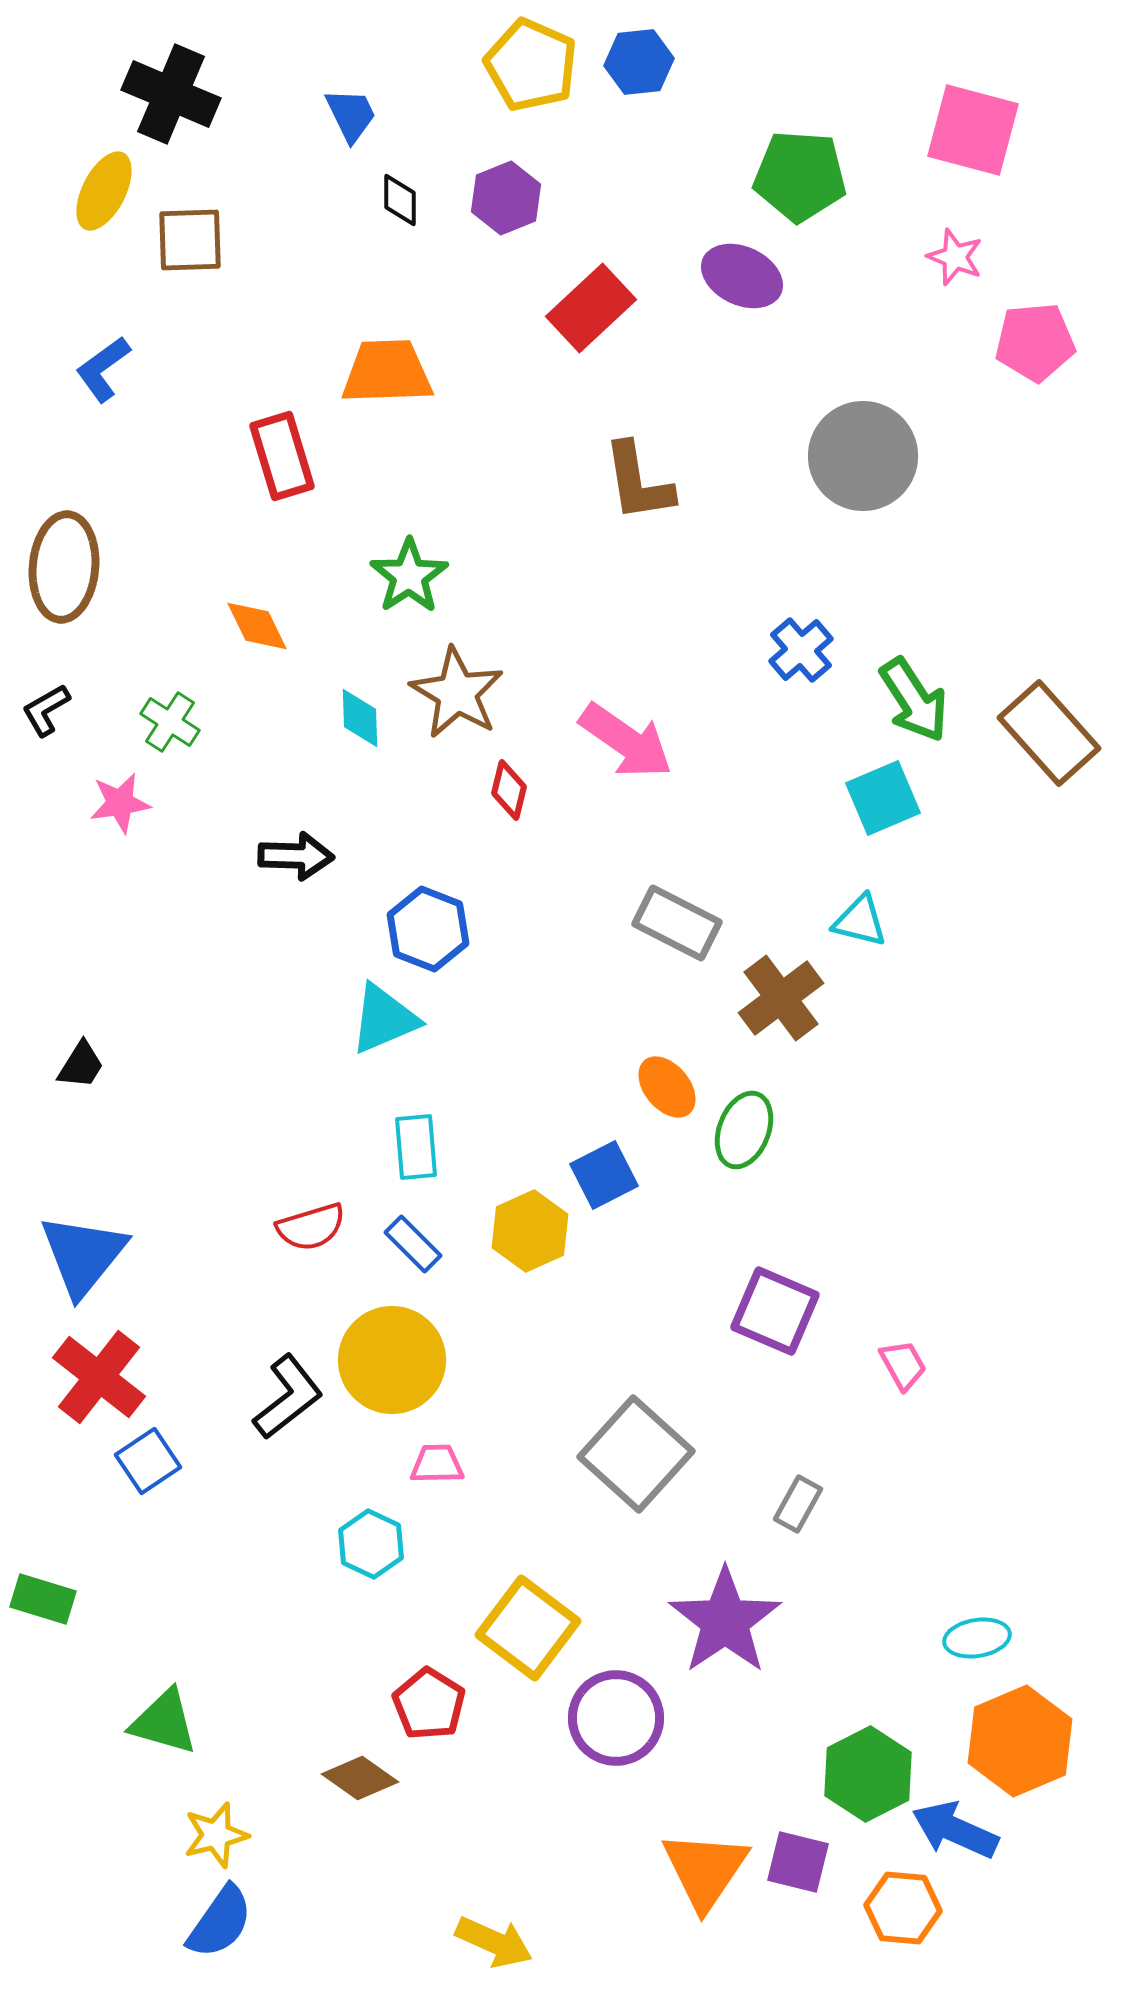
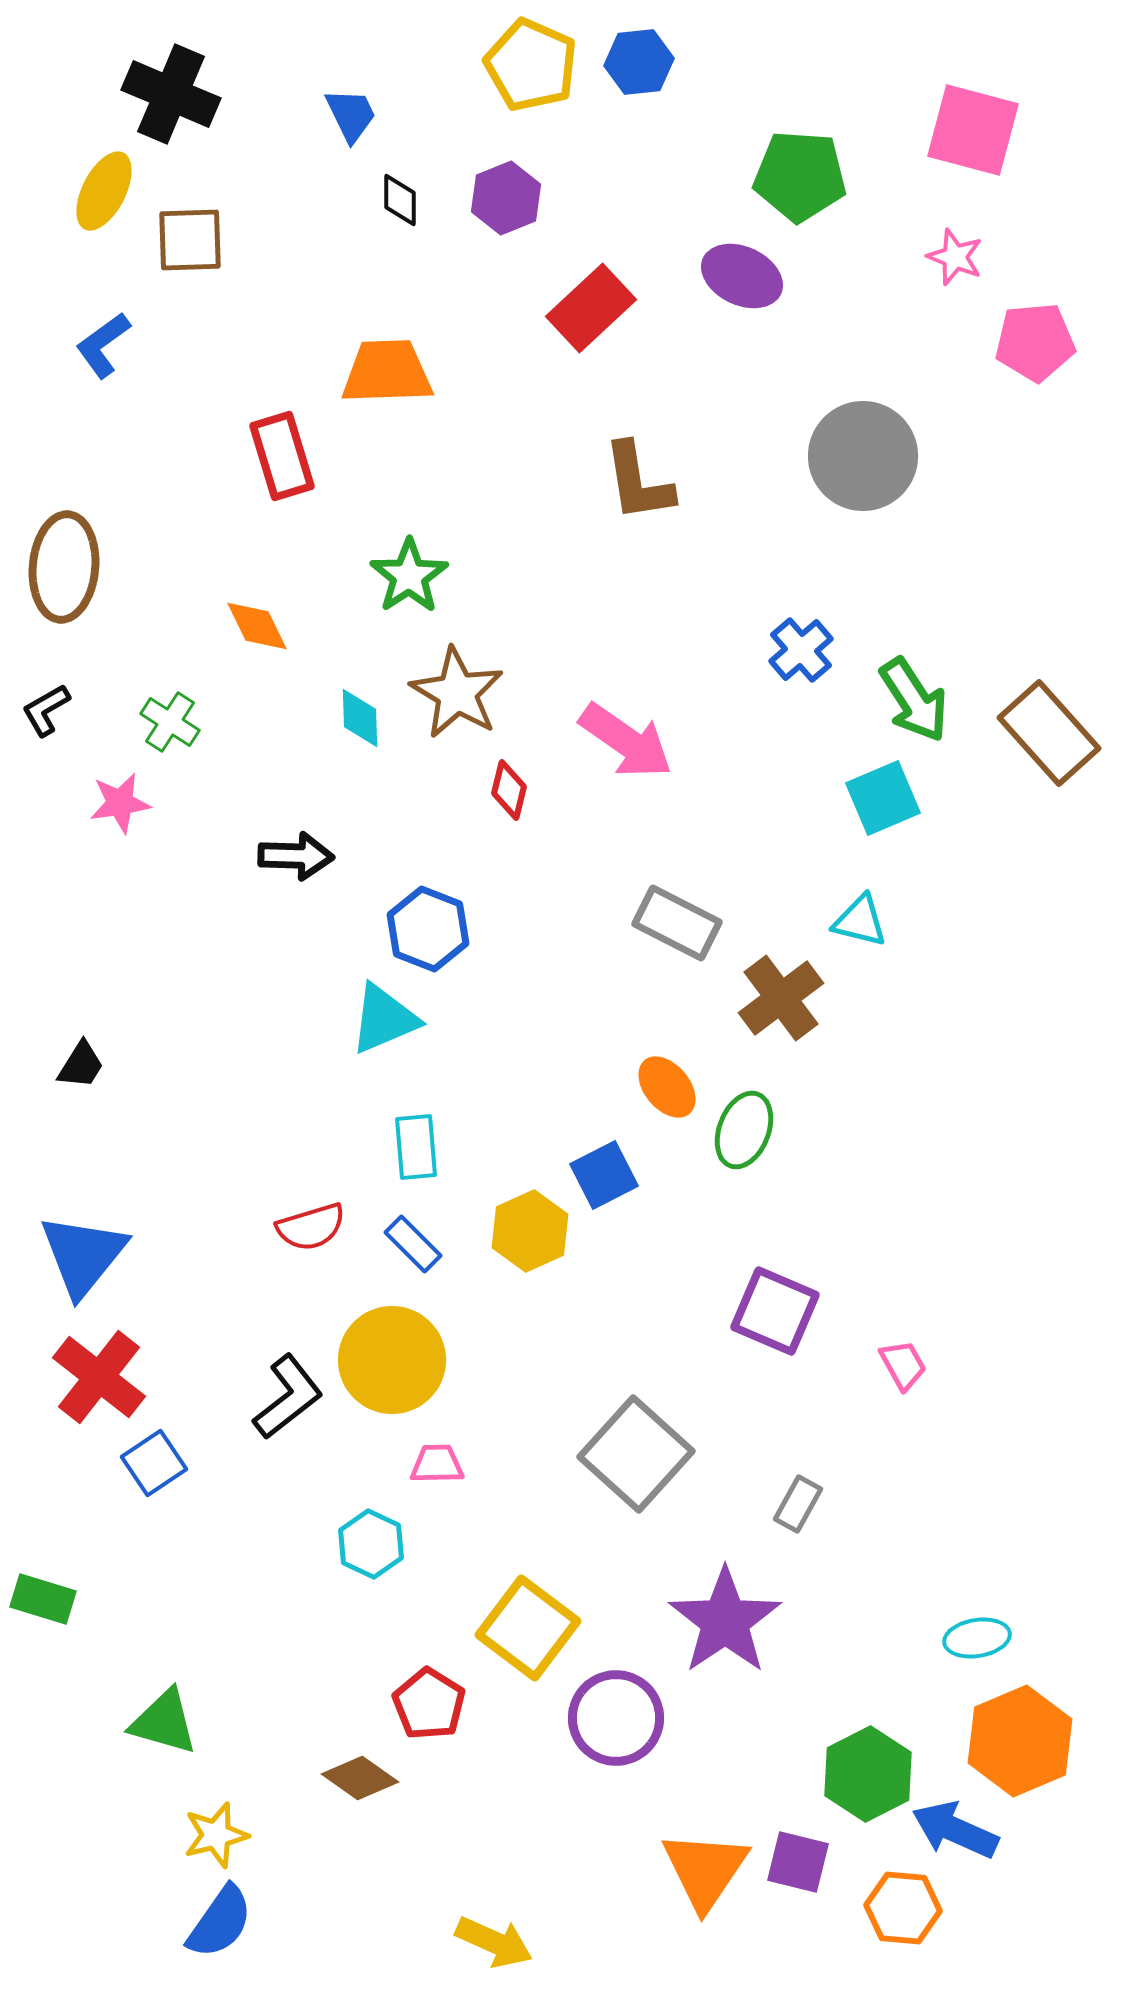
blue L-shape at (103, 369): moved 24 px up
blue square at (148, 1461): moved 6 px right, 2 px down
